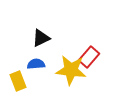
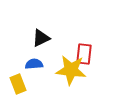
red rectangle: moved 5 px left, 3 px up; rotated 35 degrees counterclockwise
blue semicircle: moved 2 px left
yellow rectangle: moved 3 px down
